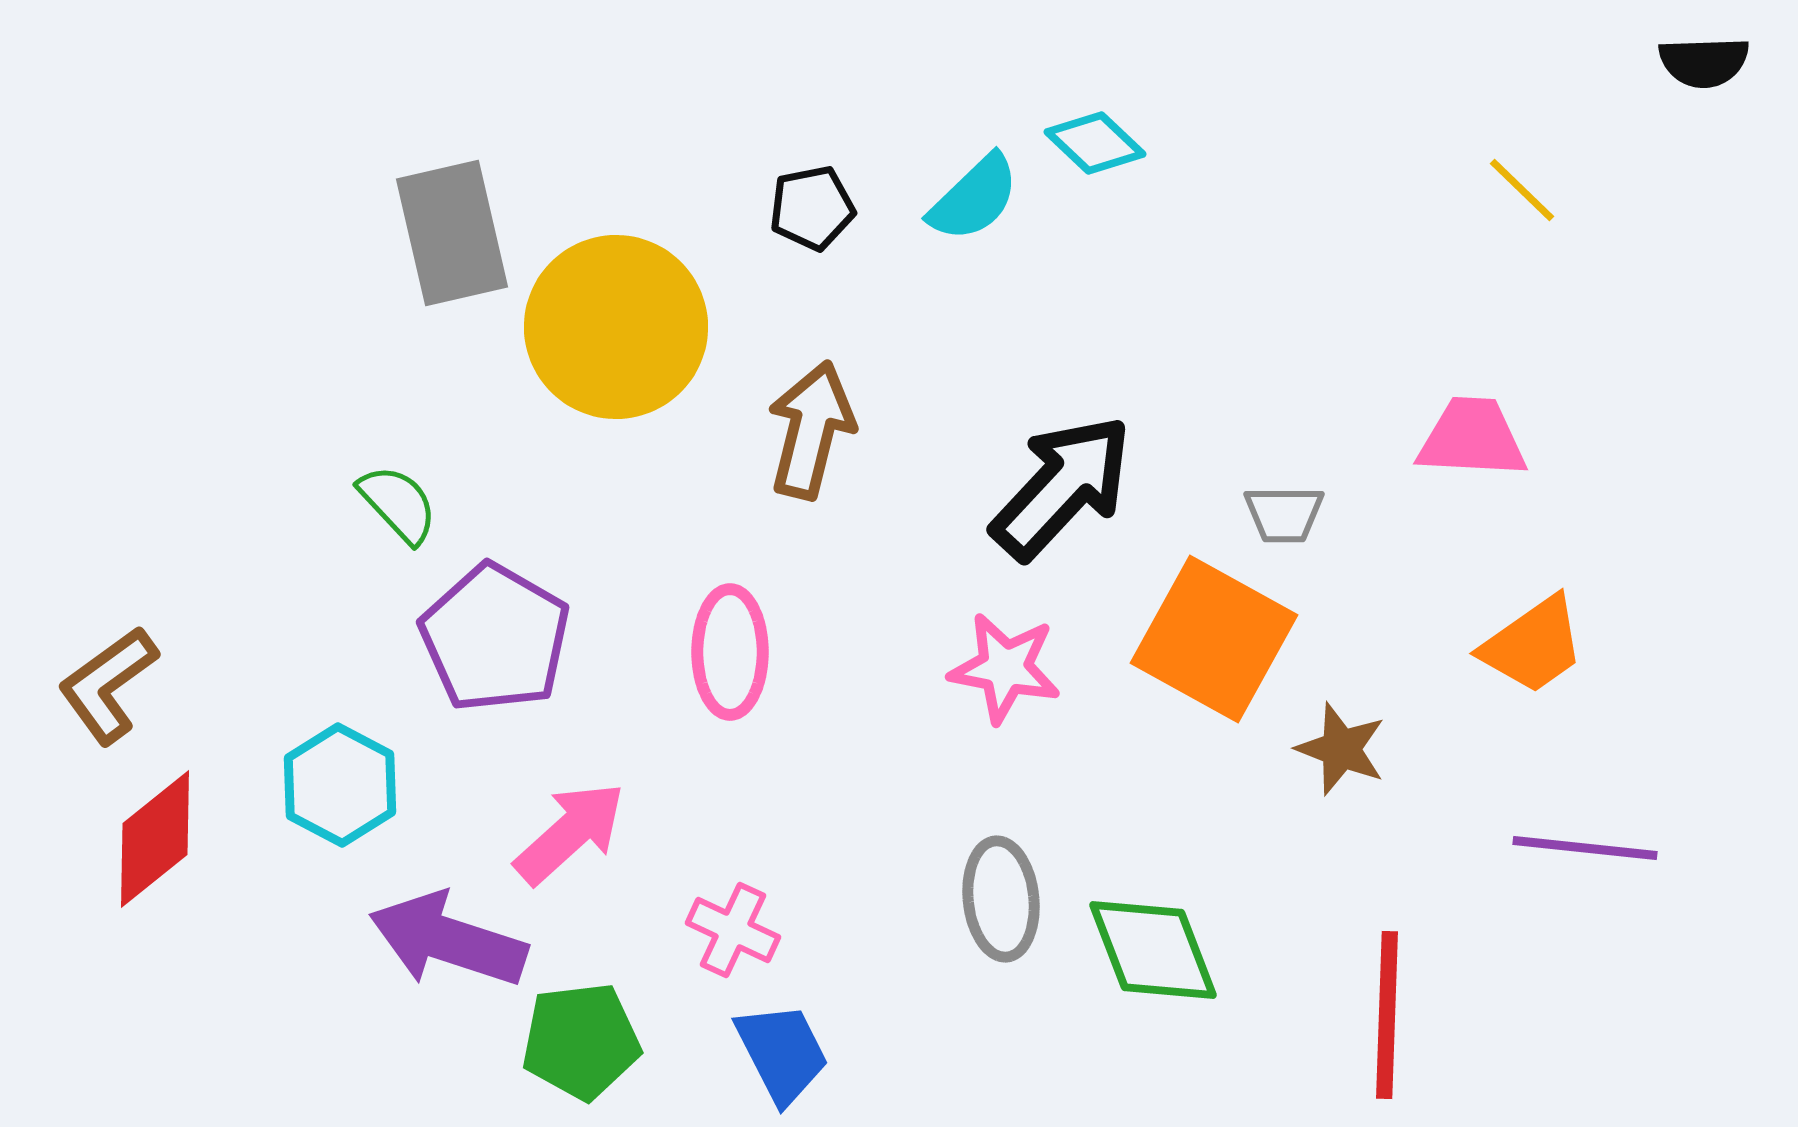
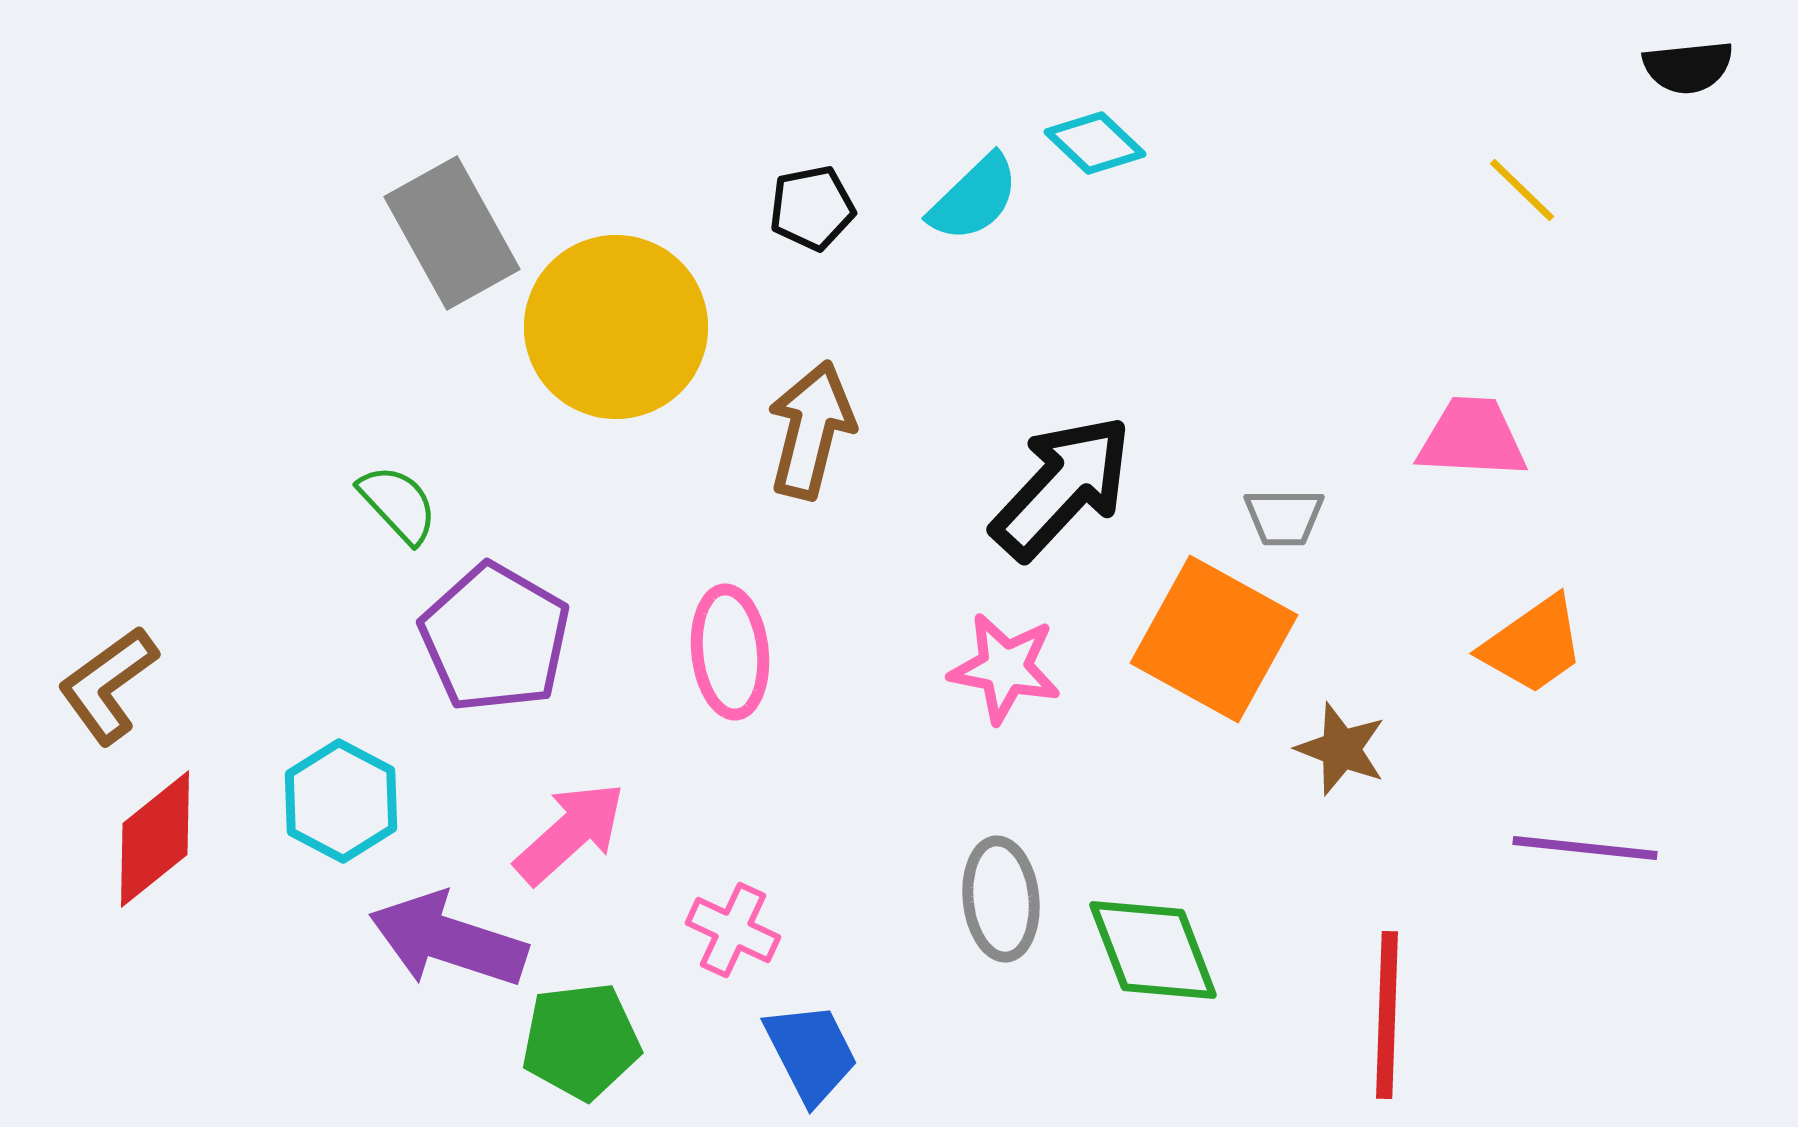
black semicircle: moved 16 px left, 5 px down; rotated 4 degrees counterclockwise
gray rectangle: rotated 16 degrees counterclockwise
gray trapezoid: moved 3 px down
pink ellipse: rotated 6 degrees counterclockwise
cyan hexagon: moved 1 px right, 16 px down
blue trapezoid: moved 29 px right
